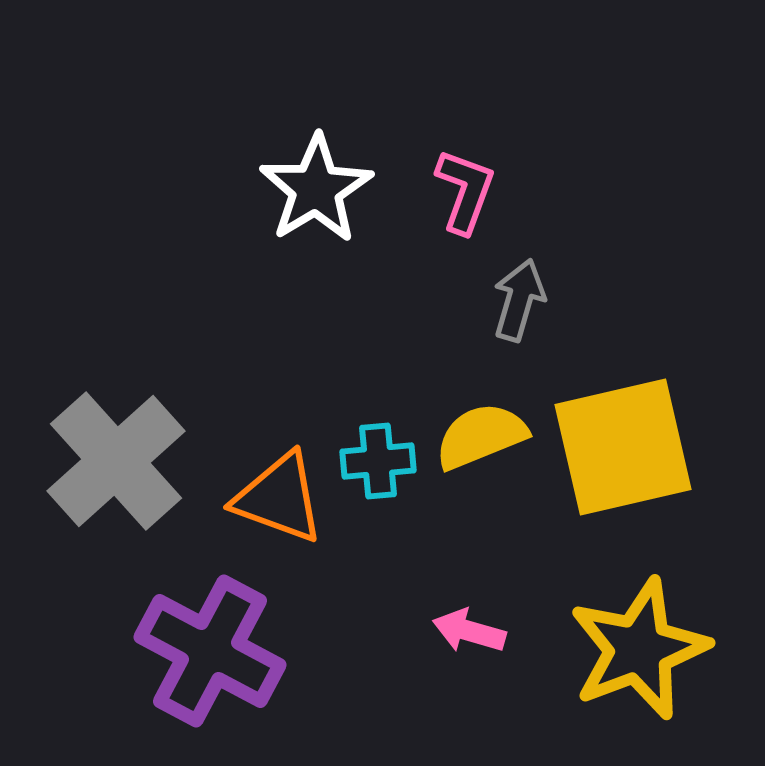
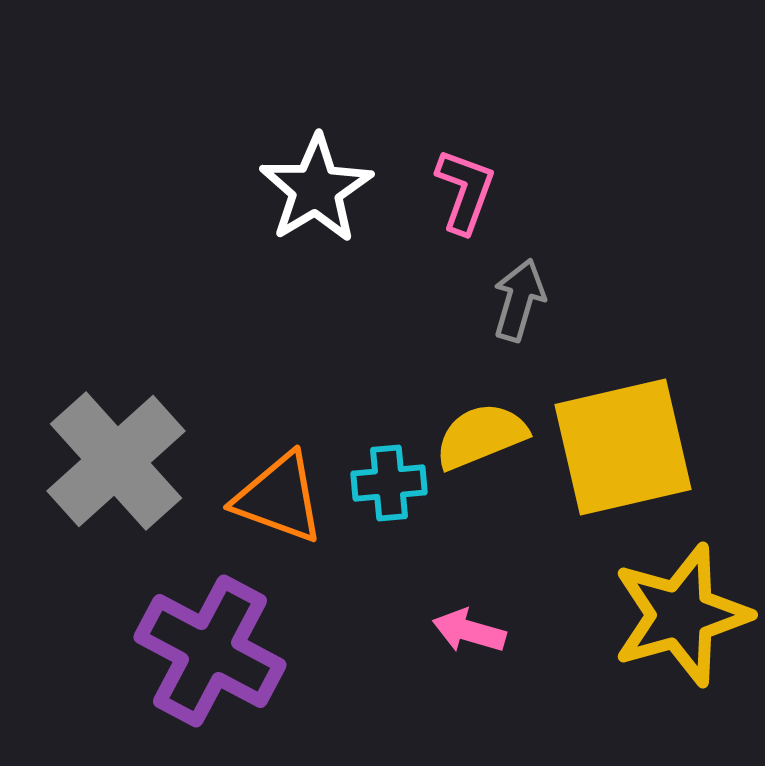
cyan cross: moved 11 px right, 22 px down
yellow star: moved 42 px right, 34 px up; rotated 5 degrees clockwise
